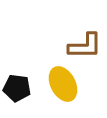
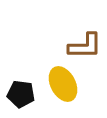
black pentagon: moved 4 px right, 6 px down
